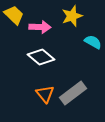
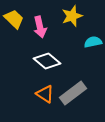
yellow trapezoid: moved 4 px down
pink arrow: rotated 75 degrees clockwise
cyan semicircle: rotated 42 degrees counterclockwise
white diamond: moved 6 px right, 4 px down
orange triangle: rotated 18 degrees counterclockwise
